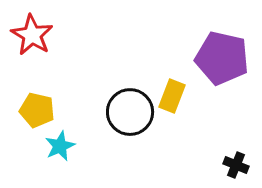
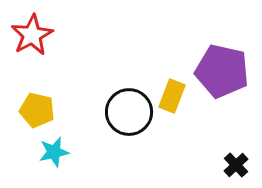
red star: rotated 12 degrees clockwise
purple pentagon: moved 13 px down
black circle: moved 1 px left
cyan star: moved 6 px left, 6 px down; rotated 12 degrees clockwise
black cross: rotated 25 degrees clockwise
